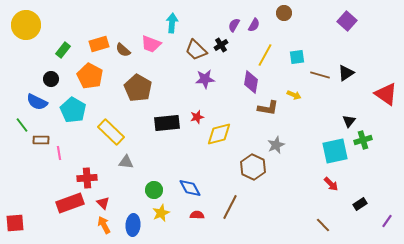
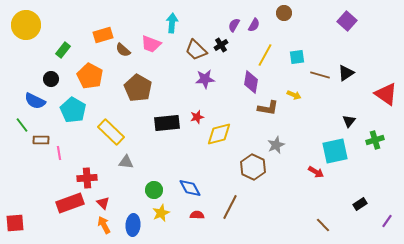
orange rectangle at (99, 44): moved 4 px right, 9 px up
blue semicircle at (37, 102): moved 2 px left, 1 px up
green cross at (363, 140): moved 12 px right
red arrow at (331, 184): moved 15 px left, 12 px up; rotated 14 degrees counterclockwise
